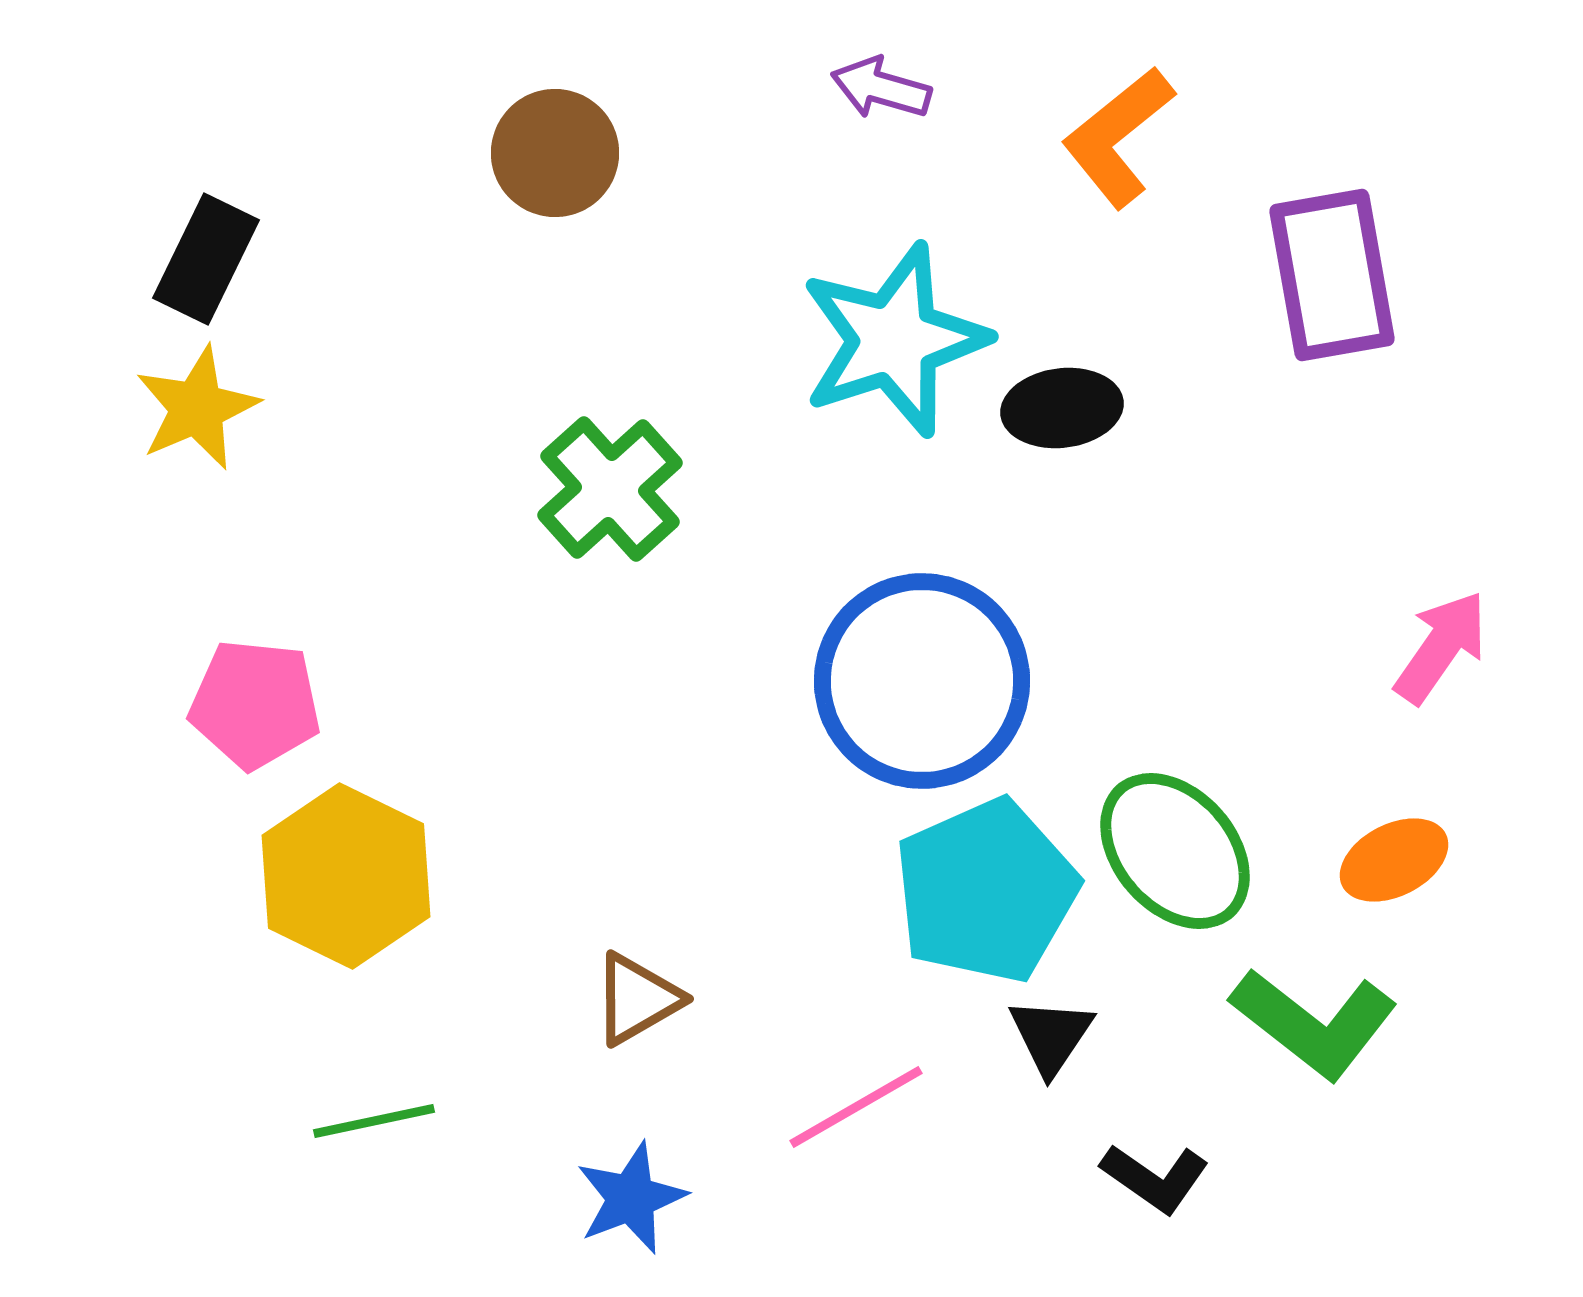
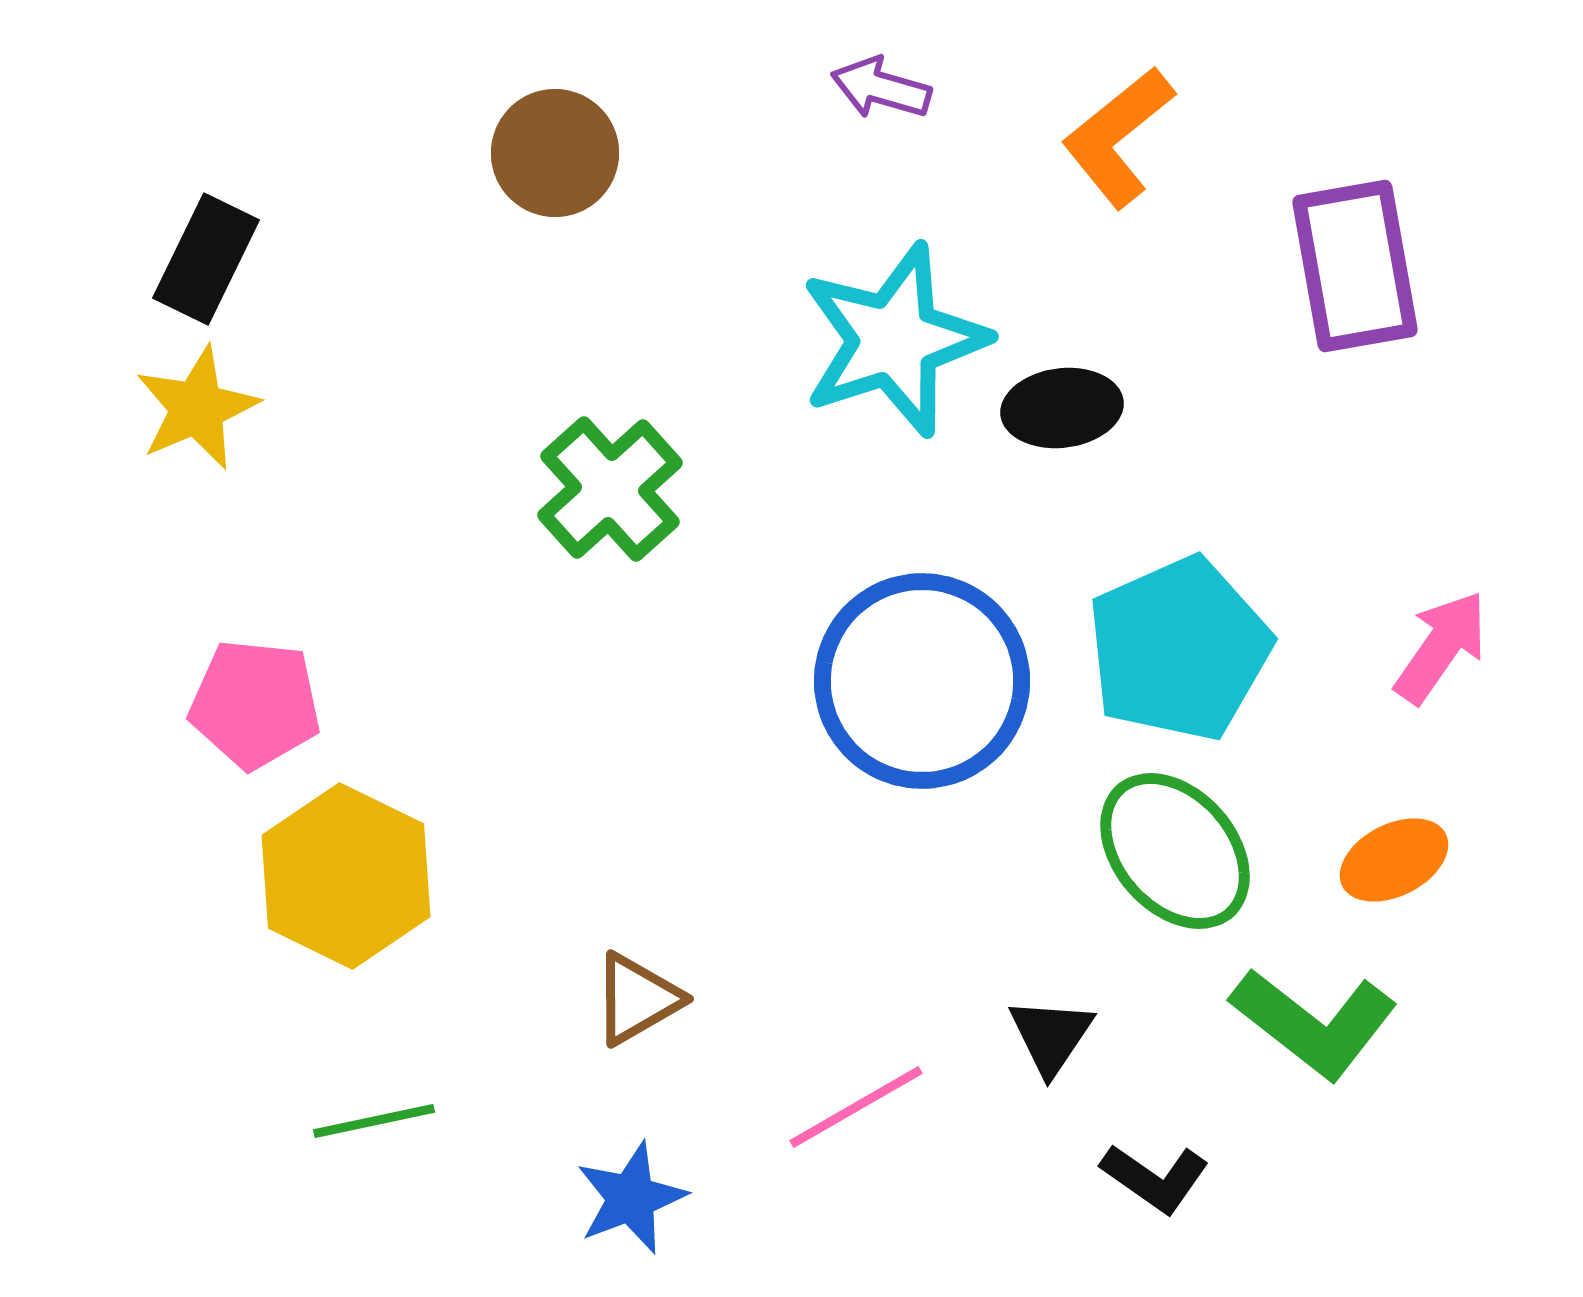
purple rectangle: moved 23 px right, 9 px up
cyan pentagon: moved 193 px right, 242 px up
